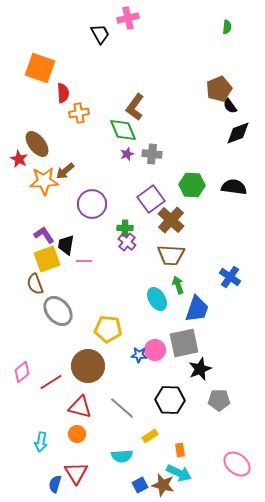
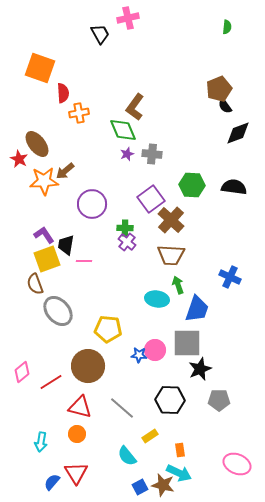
black semicircle at (230, 106): moved 5 px left
blue cross at (230, 277): rotated 10 degrees counterclockwise
cyan ellipse at (157, 299): rotated 50 degrees counterclockwise
gray square at (184, 343): moved 3 px right; rotated 12 degrees clockwise
cyan semicircle at (122, 456): moved 5 px right; rotated 55 degrees clockwise
pink ellipse at (237, 464): rotated 16 degrees counterclockwise
blue semicircle at (55, 484): moved 3 px left, 2 px up; rotated 24 degrees clockwise
blue square at (140, 485): moved 2 px down
